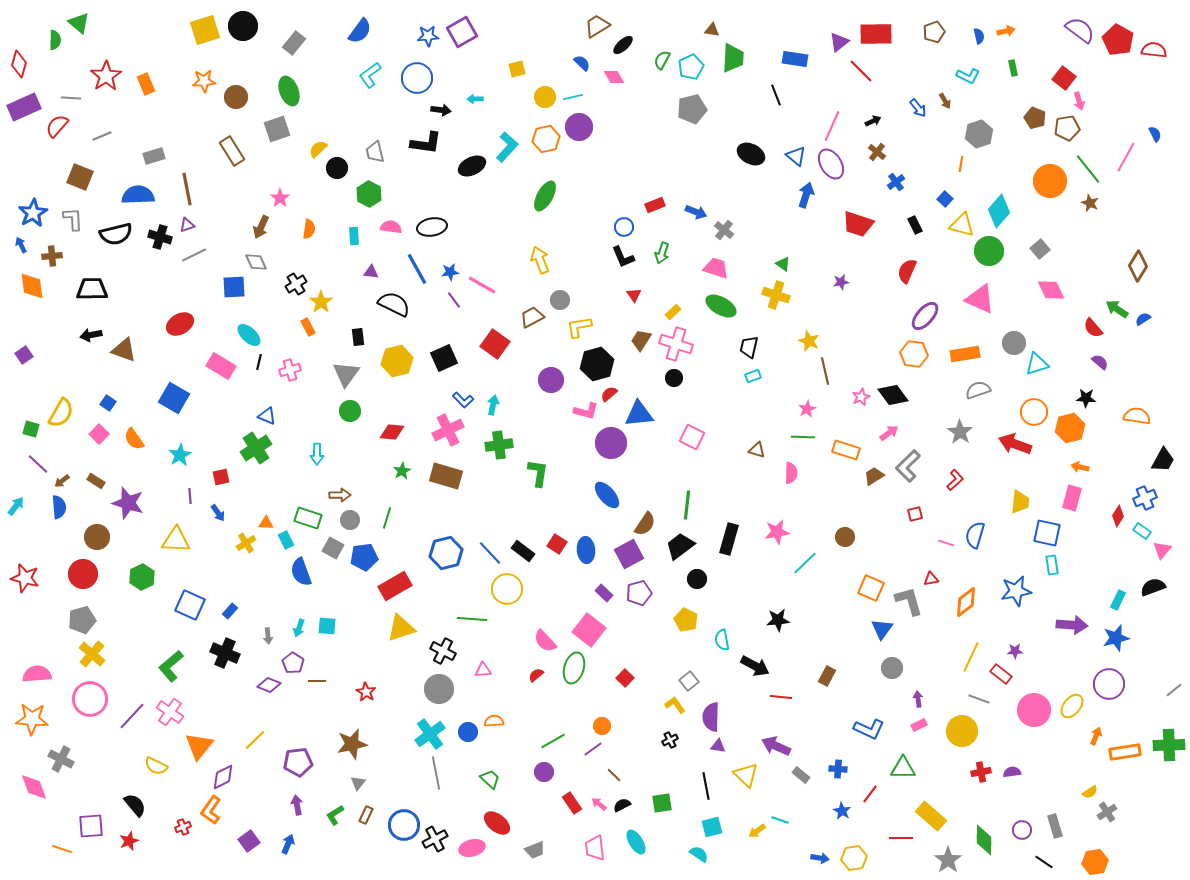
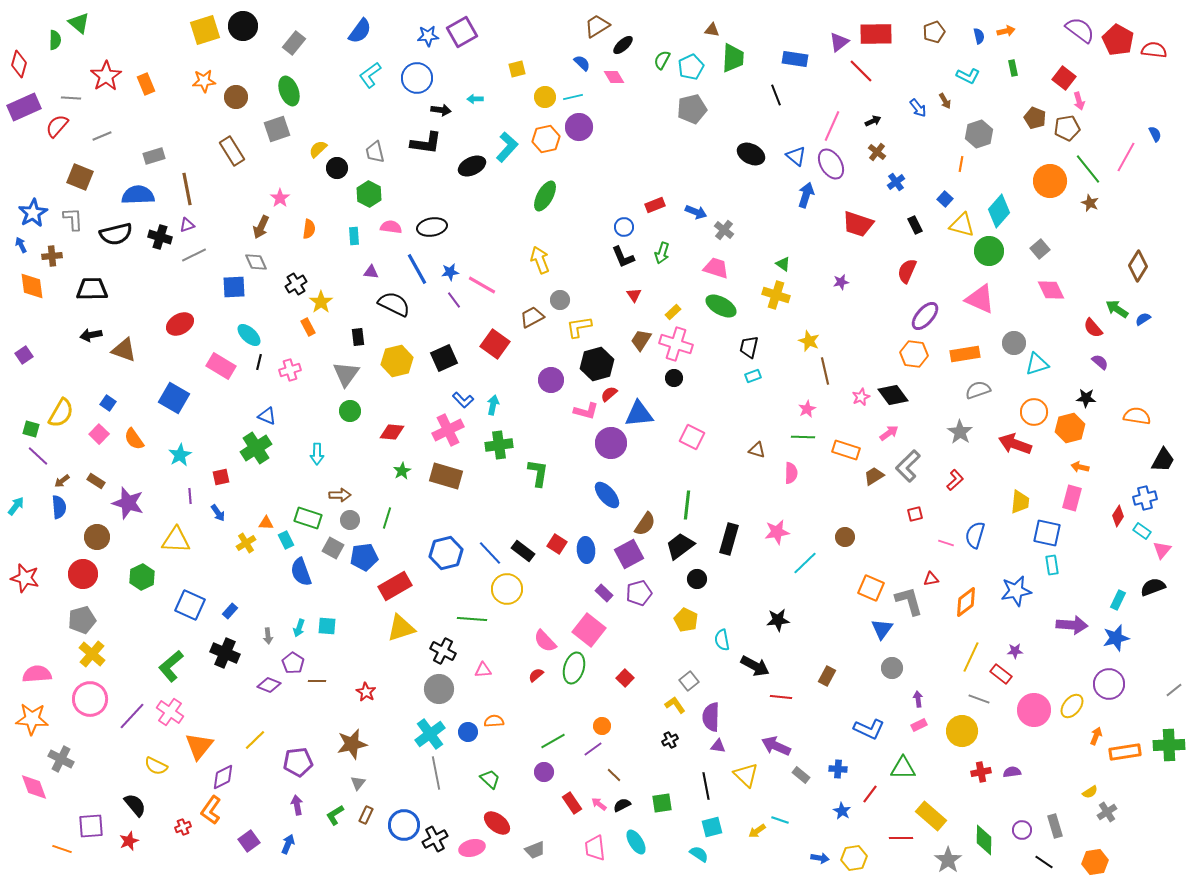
purple line at (38, 464): moved 8 px up
blue cross at (1145, 498): rotated 10 degrees clockwise
